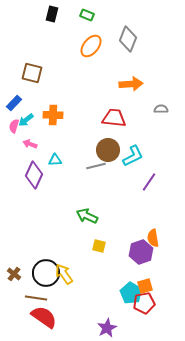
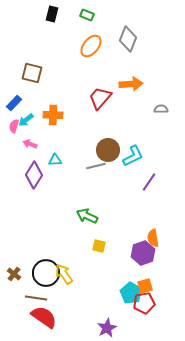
red trapezoid: moved 14 px left, 20 px up; rotated 55 degrees counterclockwise
purple diamond: rotated 8 degrees clockwise
purple hexagon: moved 2 px right, 1 px down
